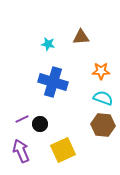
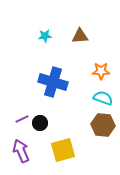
brown triangle: moved 1 px left, 1 px up
cyan star: moved 3 px left, 8 px up; rotated 16 degrees counterclockwise
black circle: moved 1 px up
yellow square: rotated 10 degrees clockwise
